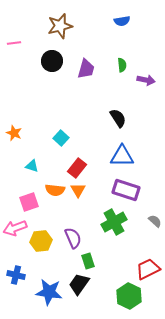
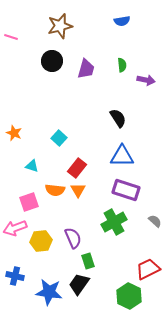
pink line: moved 3 px left, 6 px up; rotated 24 degrees clockwise
cyan square: moved 2 px left
blue cross: moved 1 px left, 1 px down
